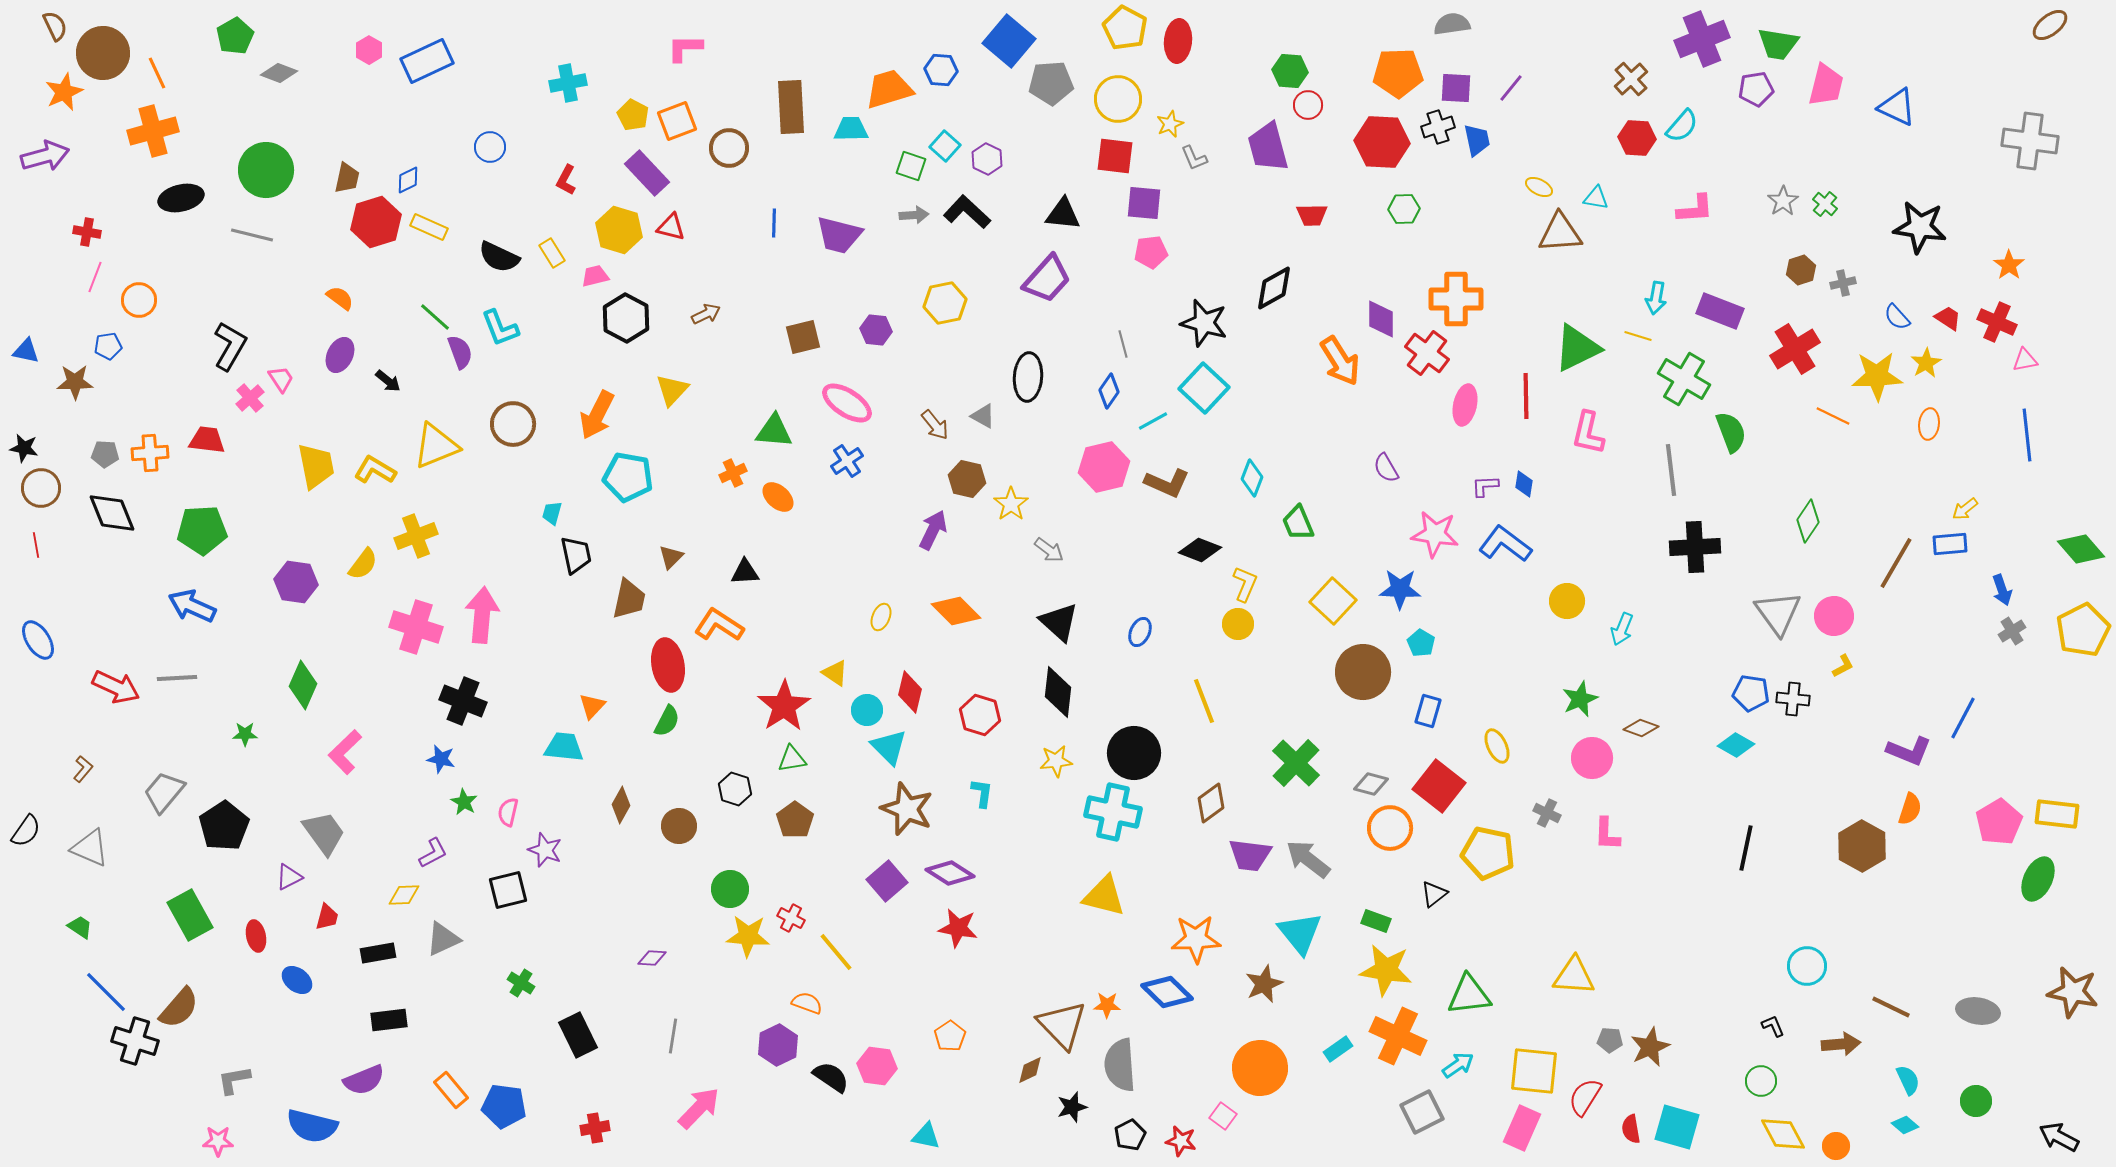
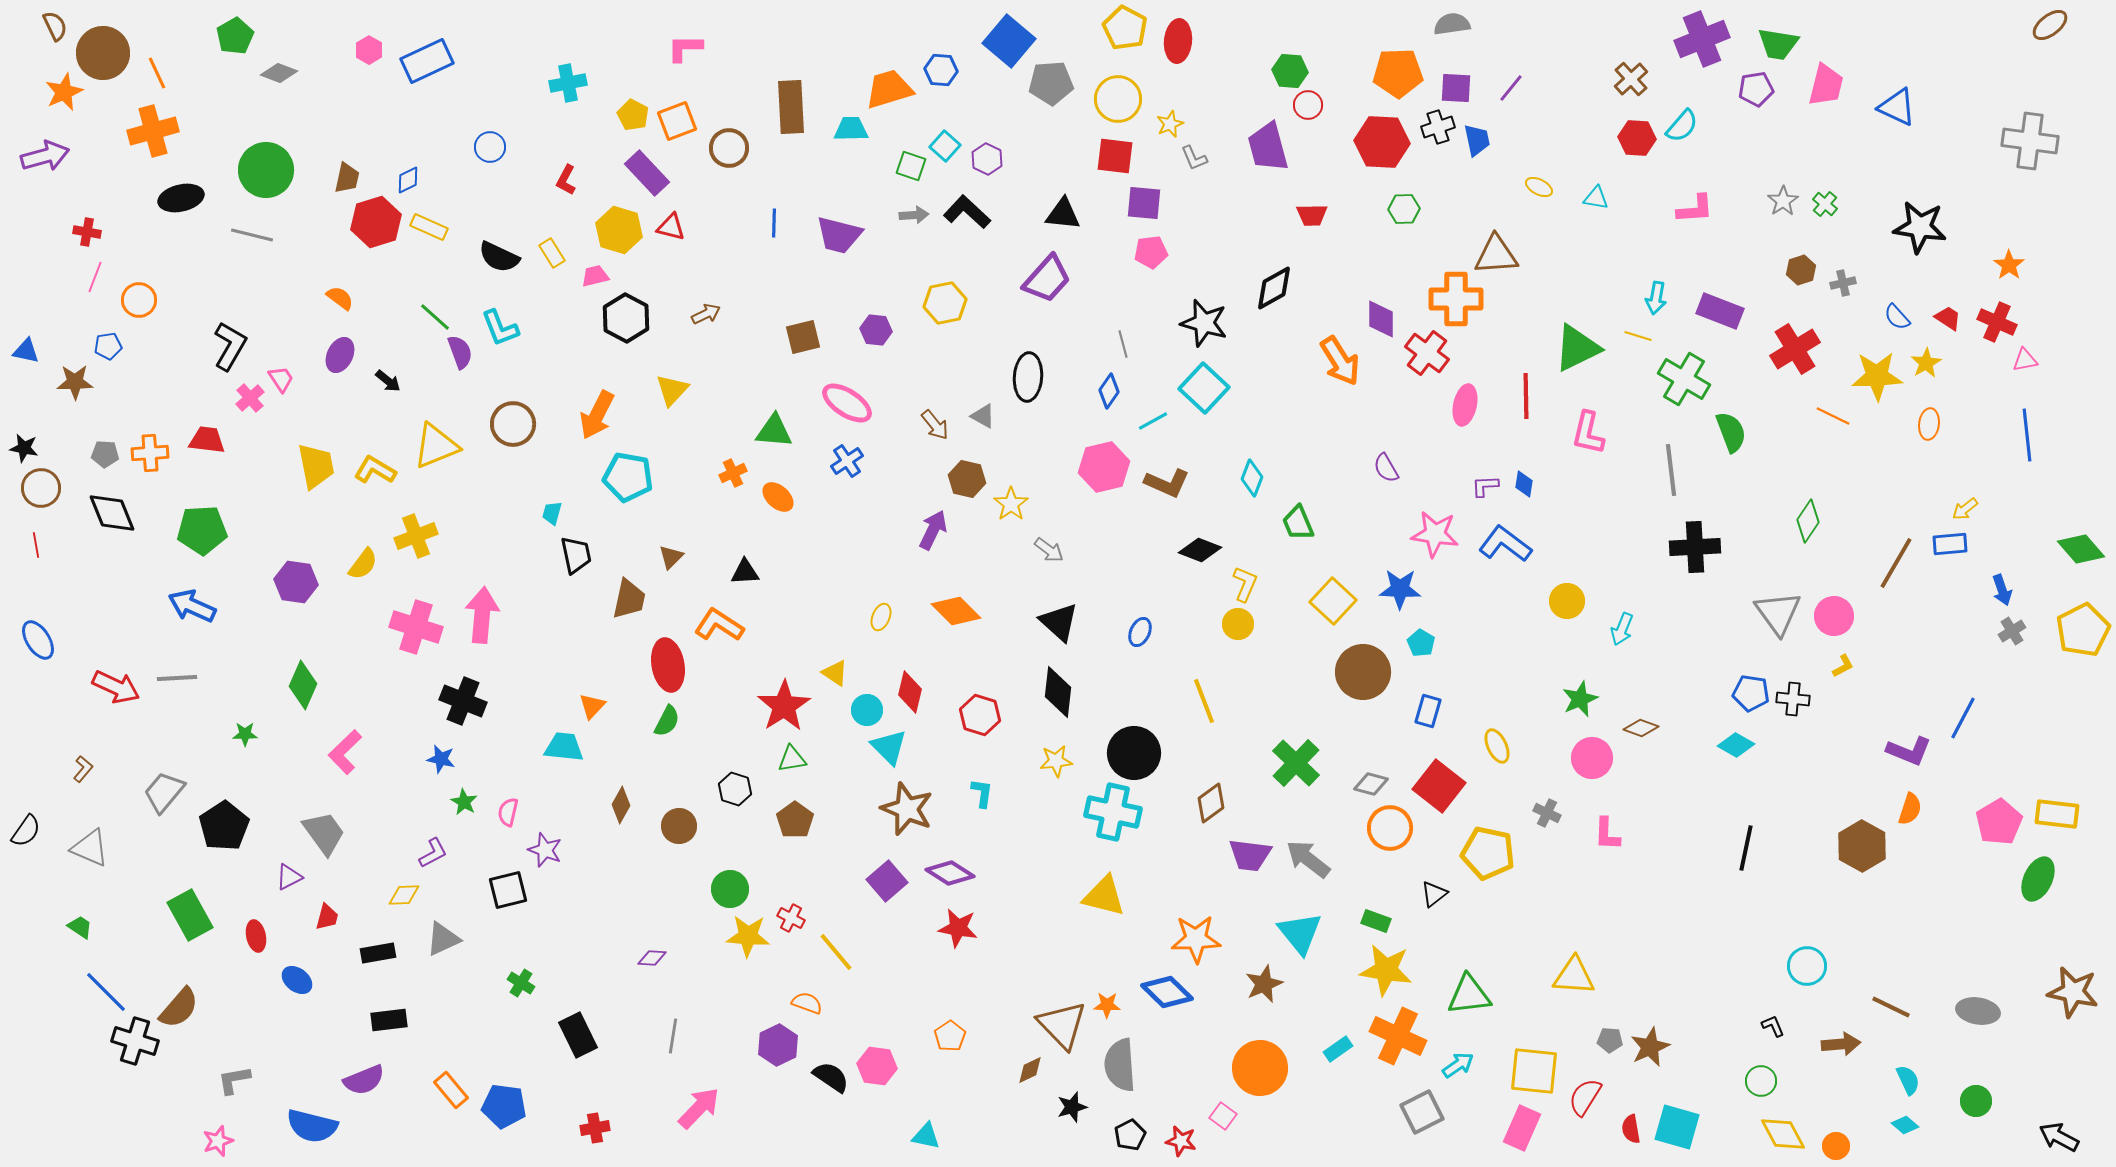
brown triangle at (1560, 233): moved 64 px left, 22 px down
pink star at (218, 1141): rotated 20 degrees counterclockwise
